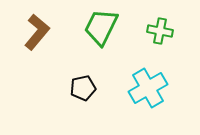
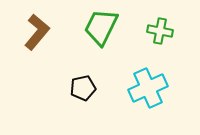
cyan cross: rotated 6 degrees clockwise
